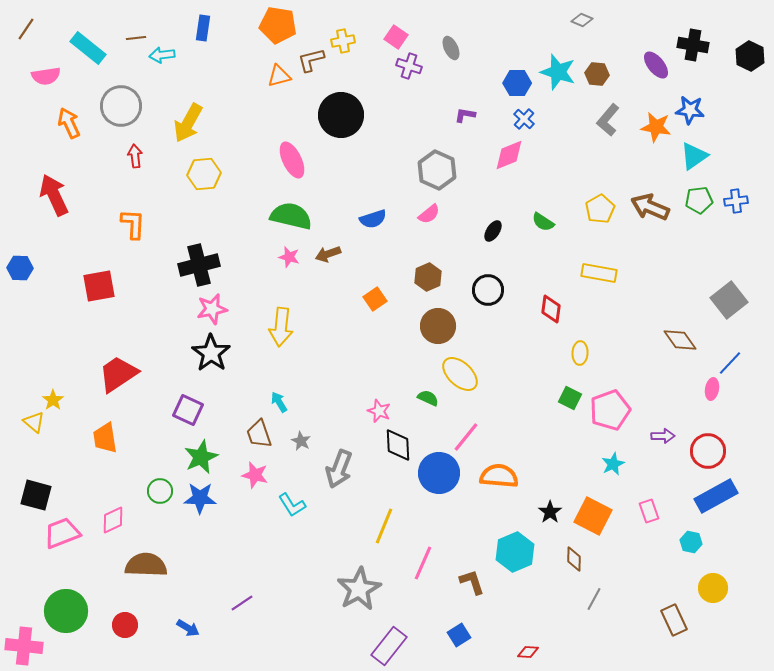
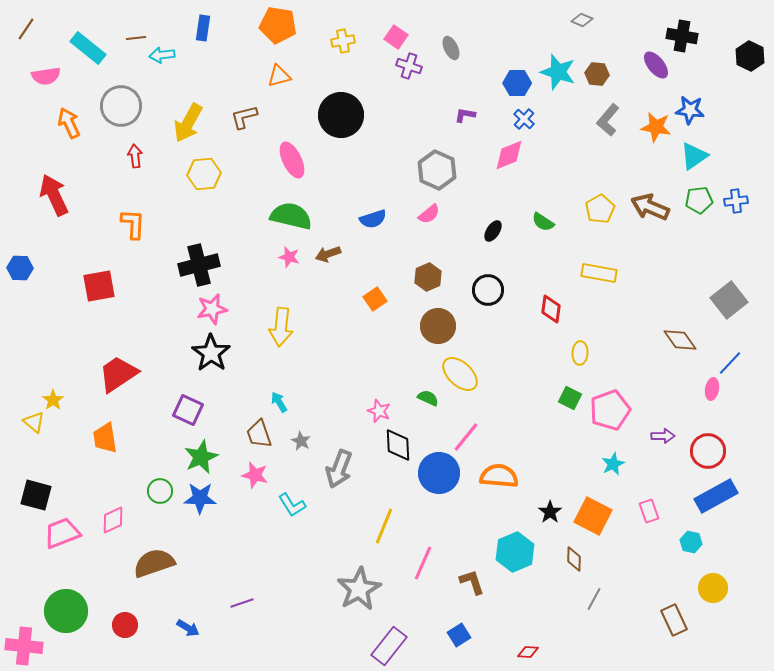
black cross at (693, 45): moved 11 px left, 9 px up
brown L-shape at (311, 60): moved 67 px left, 57 px down
brown semicircle at (146, 565): moved 8 px right, 2 px up; rotated 21 degrees counterclockwise
purple line at (242, 603): rotated 15 degrees clockwise
